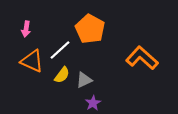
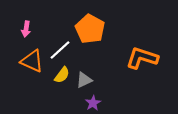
orange L-shape: rotated 24 degrees counterclockwise
